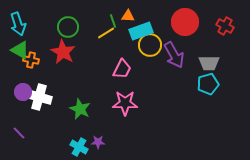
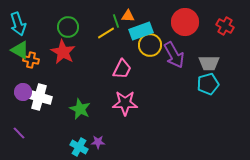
green line: moved 3 px right
